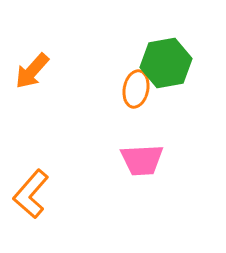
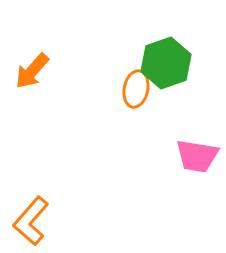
green hexagon: rotated 9 degrees counterclockwise
pink trapezoid: moved 55 px right, 4 px up; rotated 12 degrees clockwise
orange L-shape: moved 27 px down
